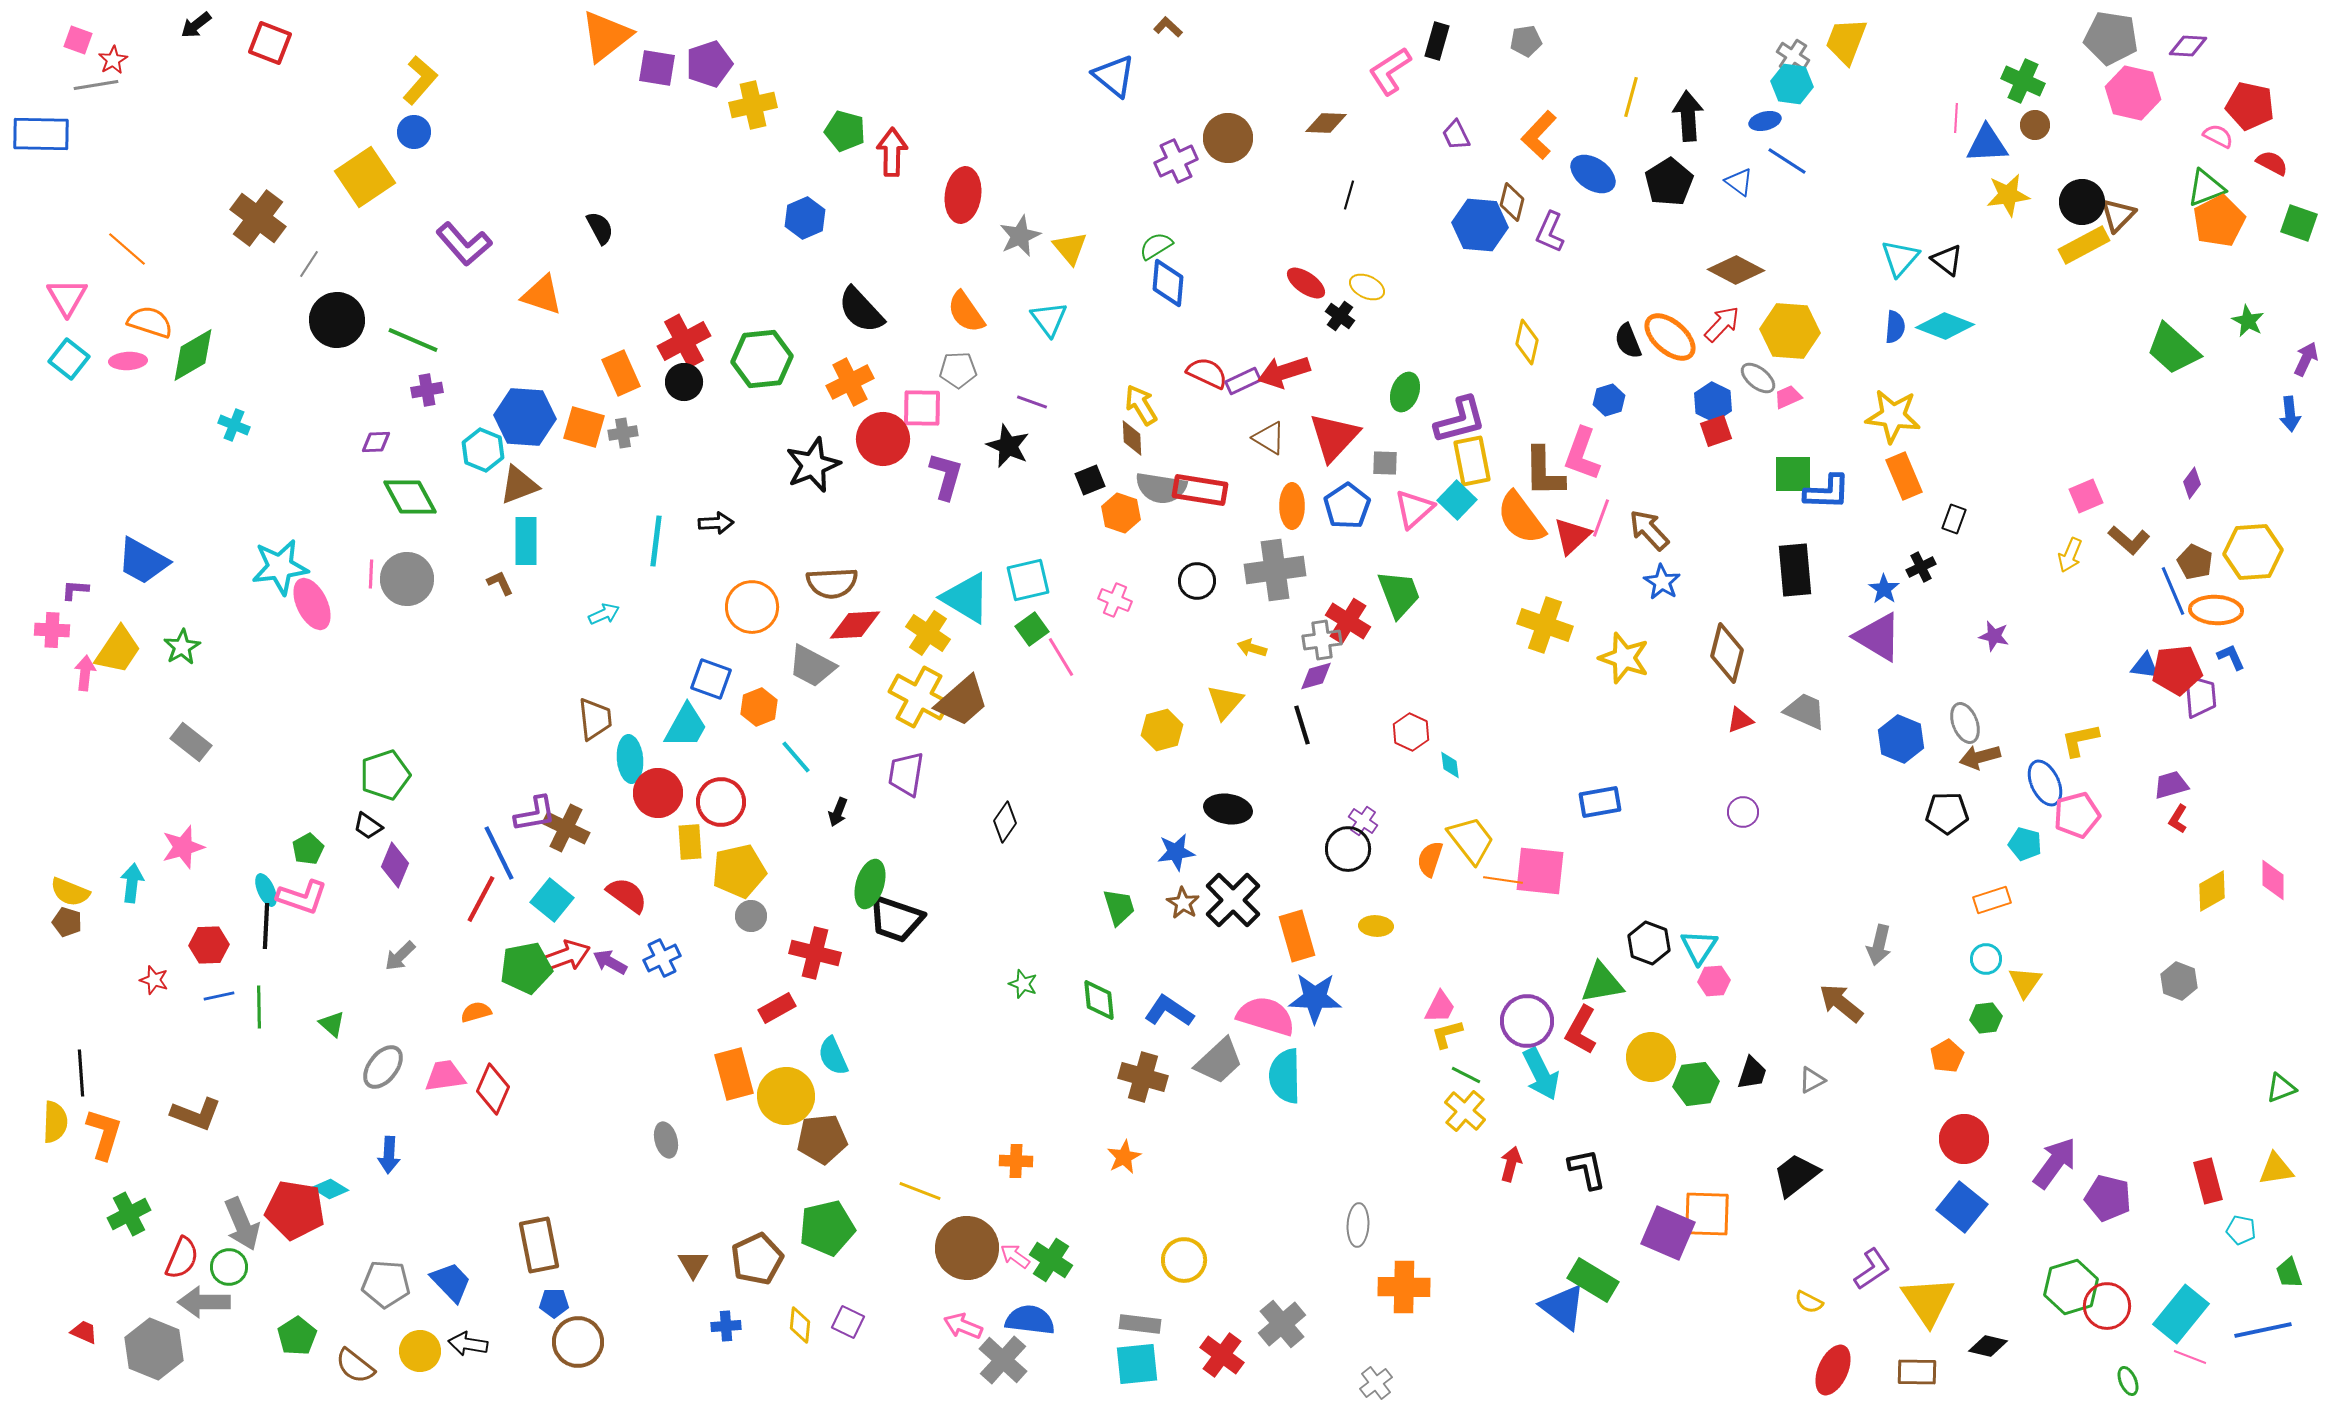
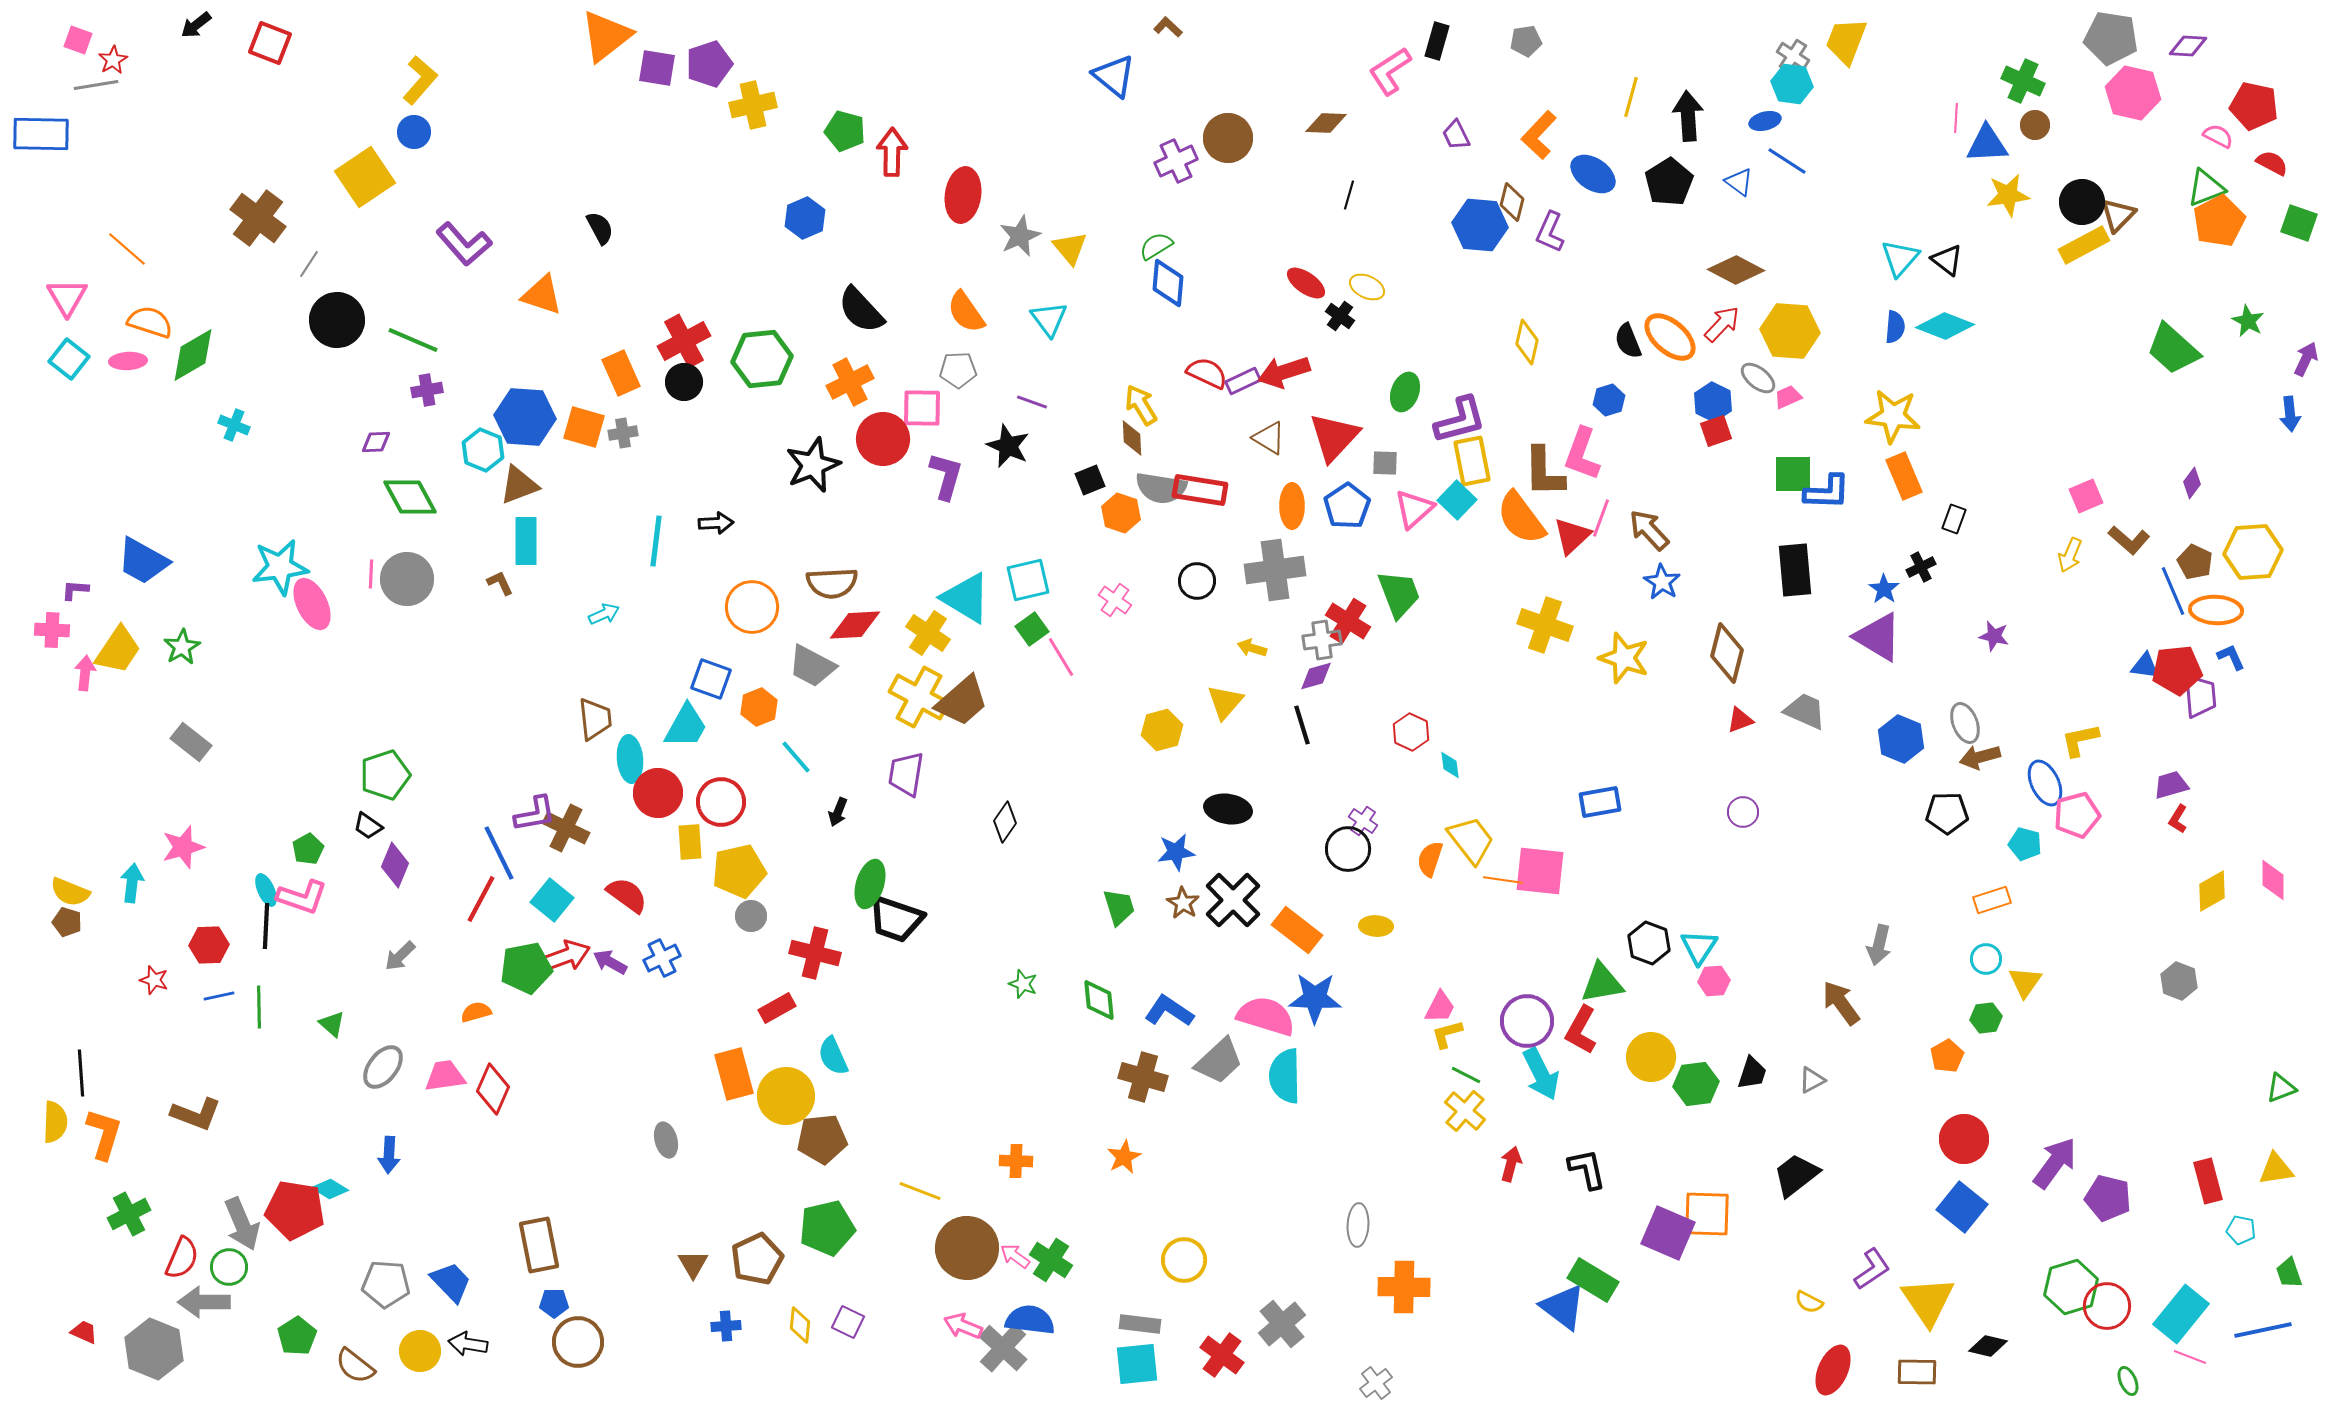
red pentagon at (2250, 106): moved 4 px right
pink cross at (1115, 600): rotated 12 degrees clockwise
orange rectangle at (1297, 936): moved 6 px up; rotated 36 degrees counterclockwise
brown arrow at (1841, 1003): rotated 15 degrees clockwise
gray cross at (1003, 1360): moved 12 px up
